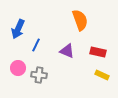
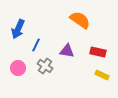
orange semicircle: rotated 35 degrees counterclockwise
purple triangle: rotated 14 degrees counterclockwise
gray cross: moved 6 px right, 9 px up; rotated 28 degrees clockwise
